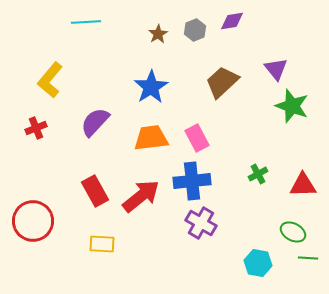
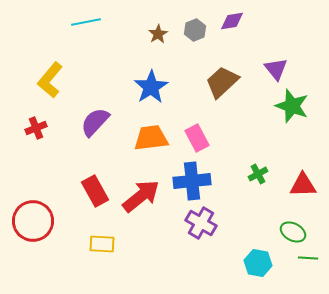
cyan line: rotated 8 degrees counterclockwise
